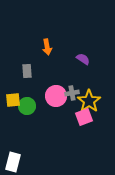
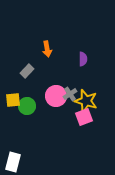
orange arrow: moved 2 px down
purple semicircle: rotated 56 degrees clockwise
gray rectangle: rotated 48 degrees clockwise
gray cross: moved 2 px left, 1 px down; rotated 24 degrees counterclockwise
yellow star: moved 3 px left; rotated 20 degrees counterclockwise
